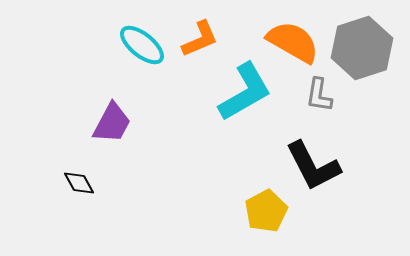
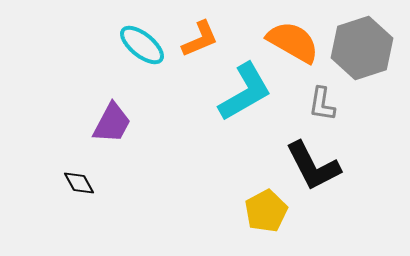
gray L-shape: moved 3 px right, 9 px down
